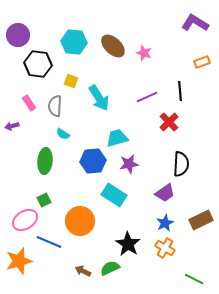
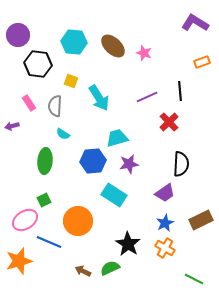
orange circle: moved 2 px left
